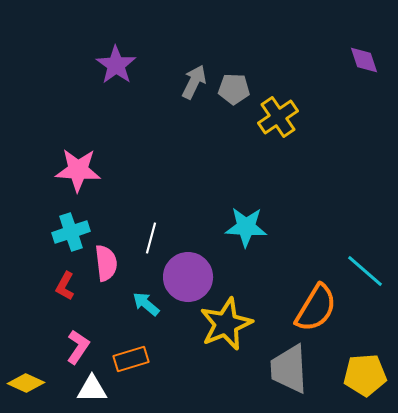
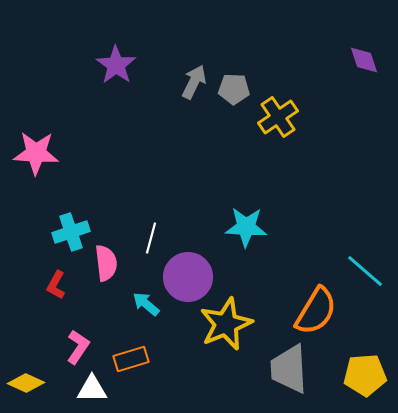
pink star: moved 42 px left, 17 px up
red L-shape: moved 9 px left, 1 px up
orange semicircle: moved 3 px down
